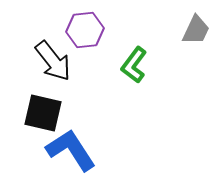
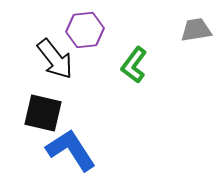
gray trapezoid: rotated 124 degrees counterclockwise
black arrow: moved 2 px right, 2 px up
